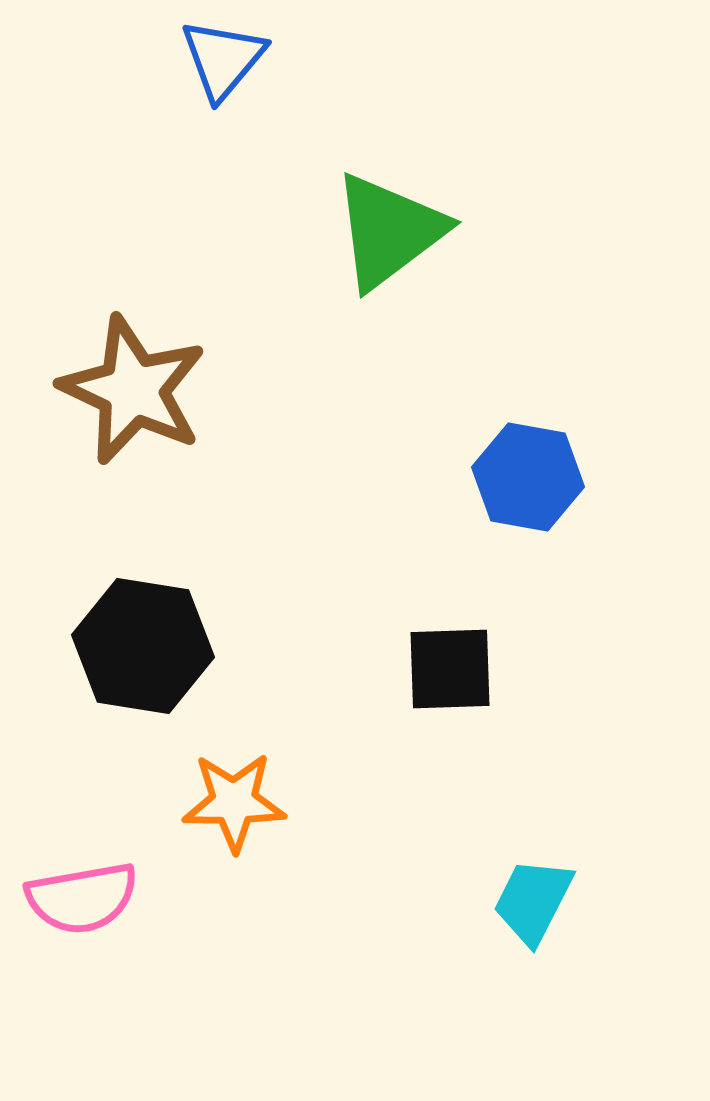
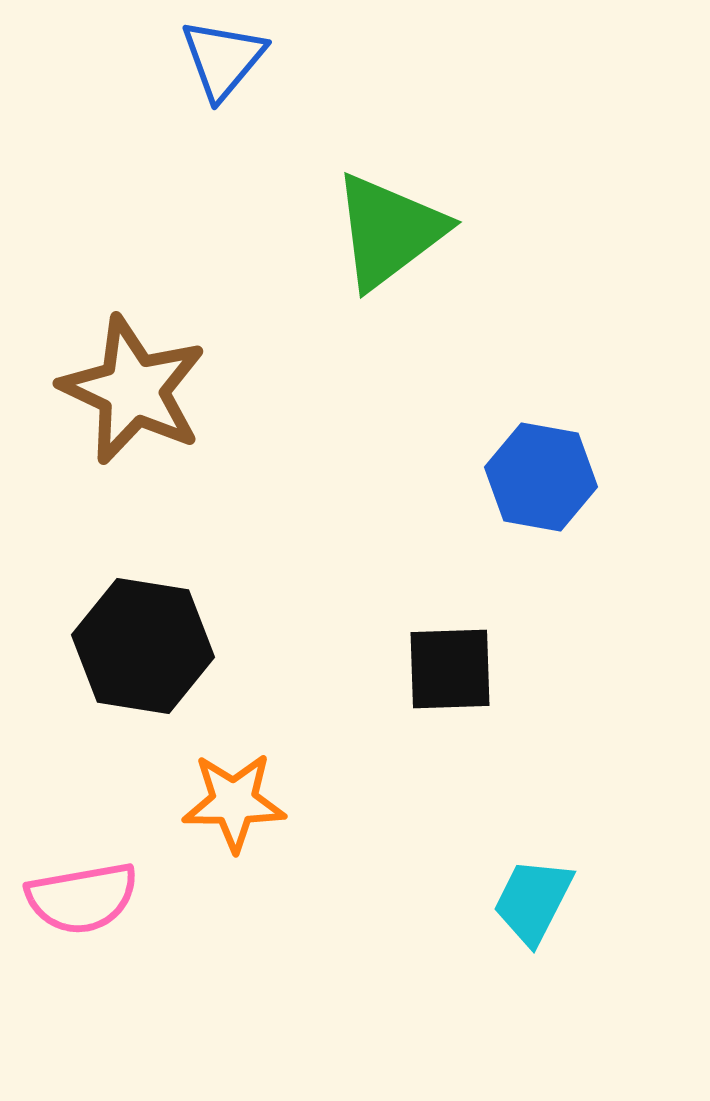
blue hexagon: moved 13 px right
